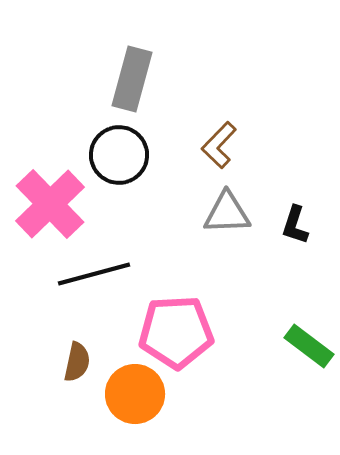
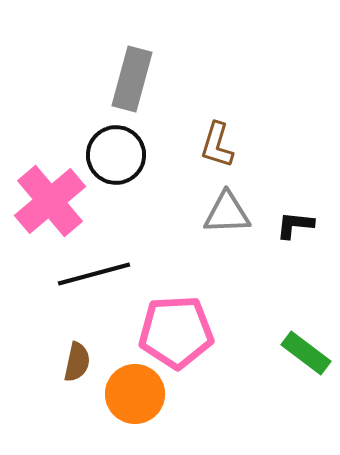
brown L-shape: moved 2 px left; rotated 27 degrees counterclockwise
black circle: moved 3 px left
pink cross: moved 3 px up; rotated 4 degrees clockwise
black L-shape: rotated 78 degrees clockwise
green rectangle: moved 3 px left, 7 px down
